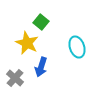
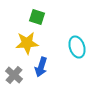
green square: moved 4 px left, 5 px up; rotated 21 degrees counterclockwise
yellow star: rotated 30 degrees counterclockwise
gray cross: moved 1 px left, 3 px up
